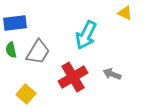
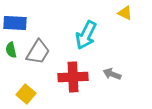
blue rectangle: rotated 10 degrees clockwise
red cross: rotated 28 degrees clockwise
